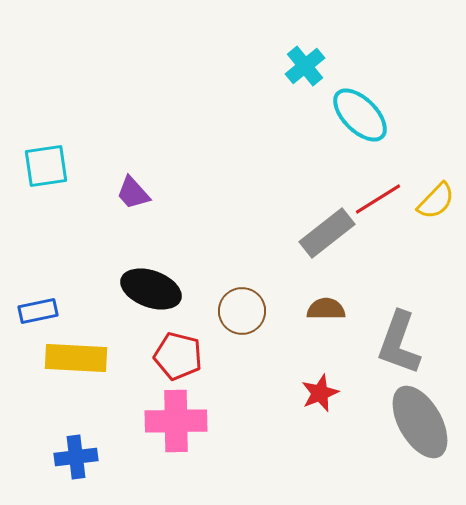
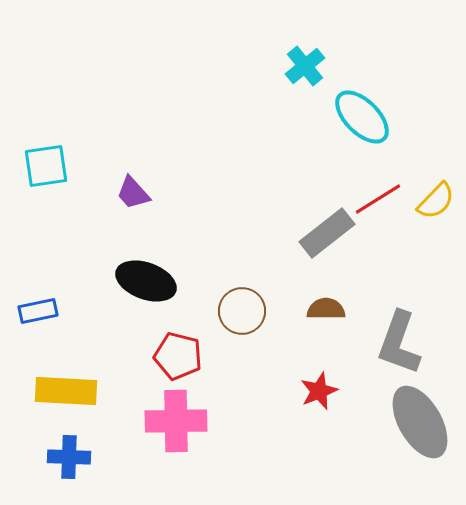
cyan ellipse: moved 2 px right, 2 px down
black ellipse: moved 5 px left, 8 px up
yellow rectangle: moved 10 px left, 33 px down
red star: moved 1 px left, 2 px up
blue cross: moved 7 px left; rotated 9 degrees clockwise
